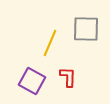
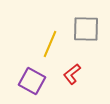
yellow line: moved 1 px down
red L-shape: moved 4 px right, 3 px up; rotated 130 degrees counterclockwise
